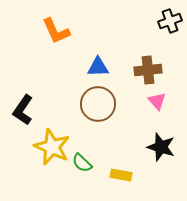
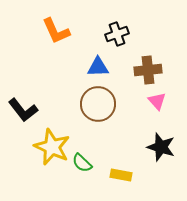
black cross: moved 53 px left, 13 px down
black L-shape: rotated 72 degrees counterclockwise
